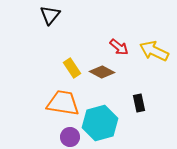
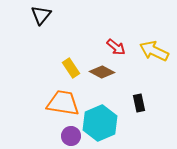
black triangle: moved 9 px left
red arrow: moved 3 px left
yellow rectangle: moved 1 px left
cyan hexagon: rotated 8 degrees counterclockwise
purple circle: moved 1 px right, 1 px up
